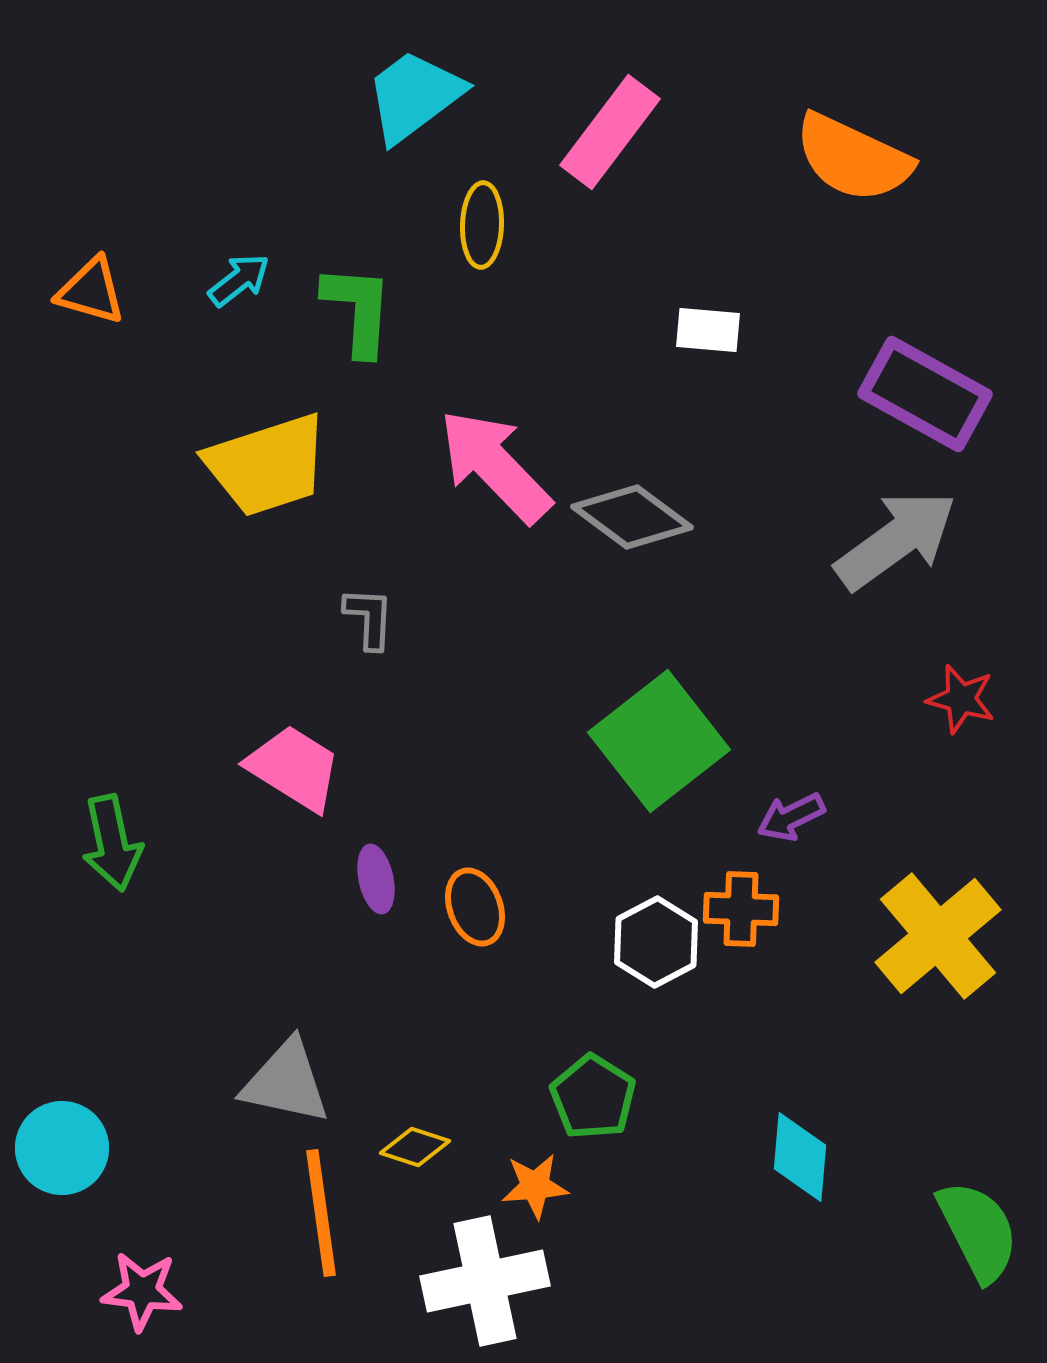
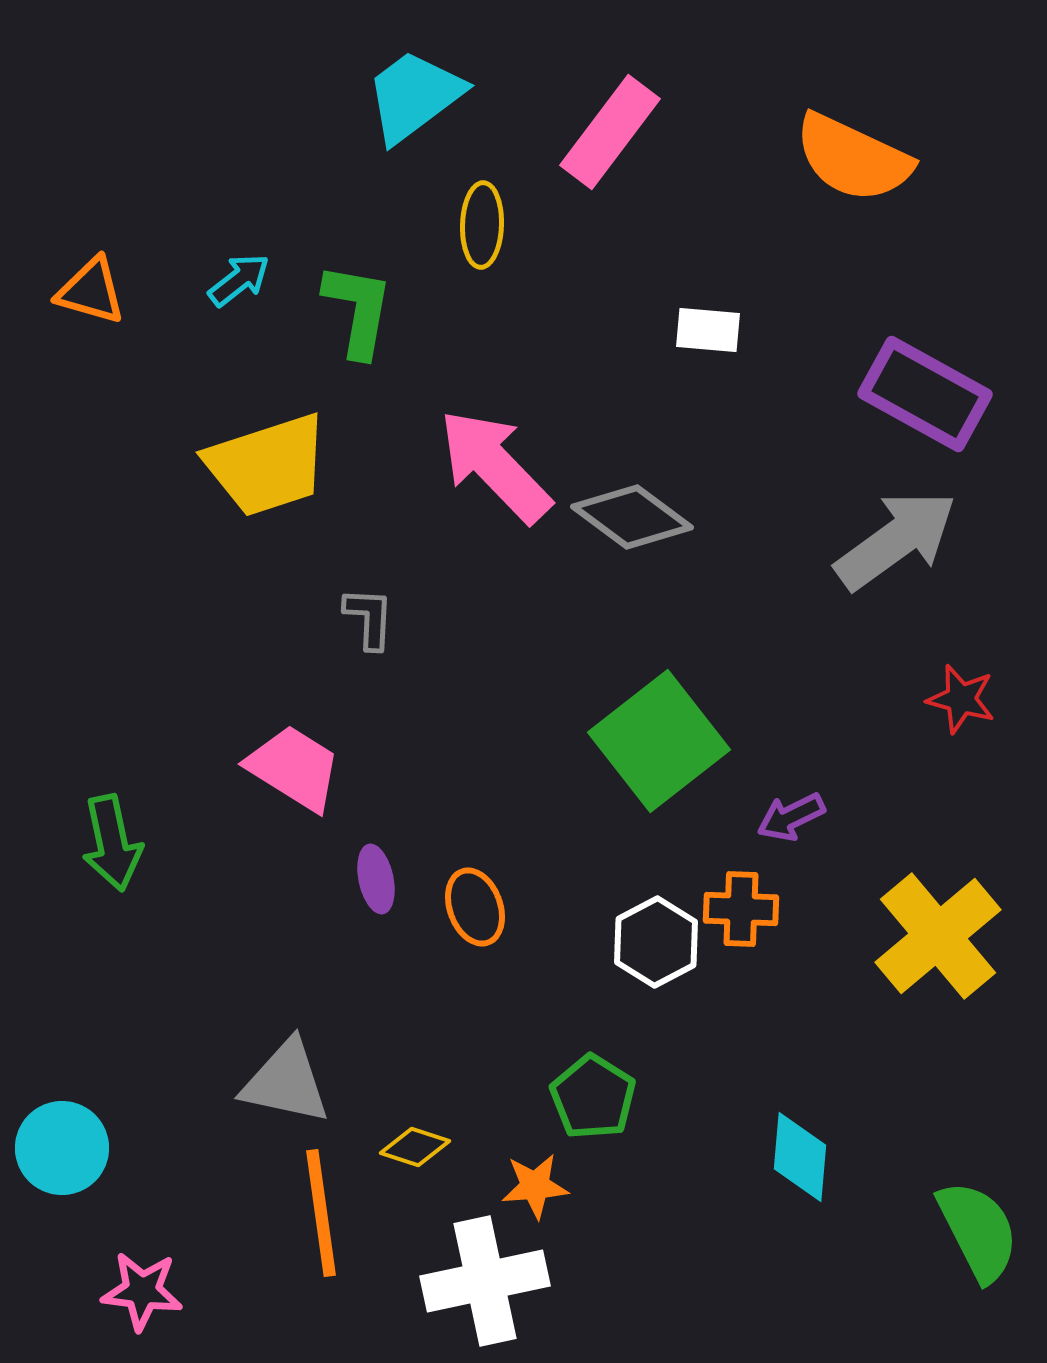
green L-shape: rotated 6 degrees clockwise
